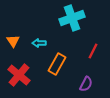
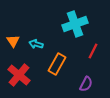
cyan cross: moved 3 px right, 6 px down
cyan arrow: moved 3 px left, 1 px down; rotated 16 degrees clockwise
